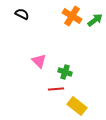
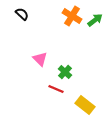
black semicircle: rotated 16 degrees clockwise
pink triangle: moved 1 px right, 2 px up
green cross: rotated 24 degrees clockwise
red line: rotated 28 degrees clockwise
yellow rectangle: moved 8 px right, 1 px up
